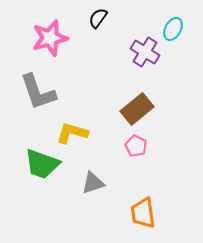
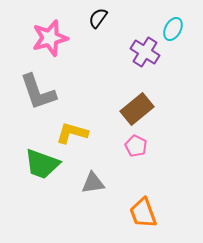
gray triangle: rotated 10 degrees clockwise
orange trapezoid: rotated 12 degrees counterclockwise
